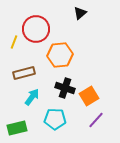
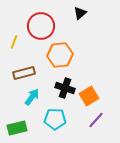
red circle: moved 5 px right, 3 px up
